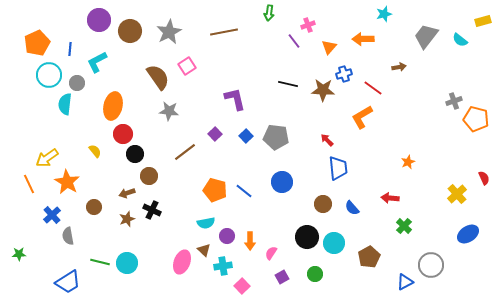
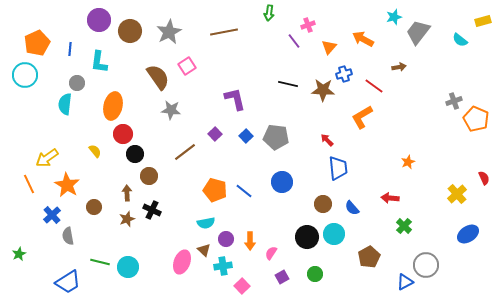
cyan star at (384, 14): moved 10 px right, 3 px down
gray trapezoid at (426, 36): moved 8 px left, 4 px up
orange arrow at (363, 39): rotated 30 degrees clockwise
cyan L-shape at (97, 62): moved 2 px right; rotated 55 degrees counterclockwise
cyan circle at (49, 75): moved 24 px left
red line at (373, 88): moved 1 px right, 2 px up
gray star at (169, 111): moved 2 px right, 1 px up
orange pentagon at (476, 119): rotated 10 degrees clockwise
orange star at (67, 182): moved 3 px down
brown arrow at (127, 193): rotated 105 degrees clockwise
purple circle at (227, 236): moved 1 px left, 3 px down
cyan circle at (334, 243): moved 9 px up
green star at (19, 254): rotated 24 degrees counterclockwise
cyan circle at (127, 263): moved 1 px right, 4 px down
gray circle at (431, 265): moved 5 px left
